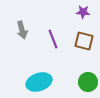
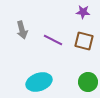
purple line: moved 1 px down; rotated 42 degrees counterclockwise
